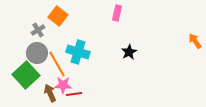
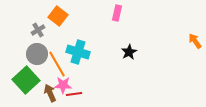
gray circle: moved 1 px down
green square: moved 5 px down
